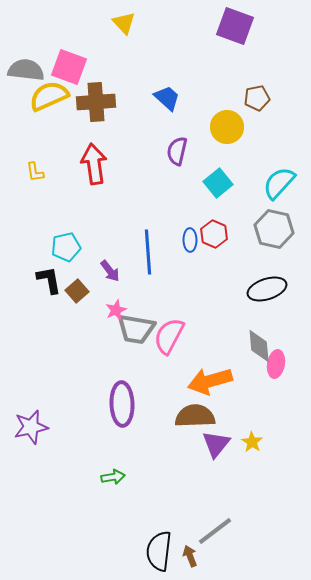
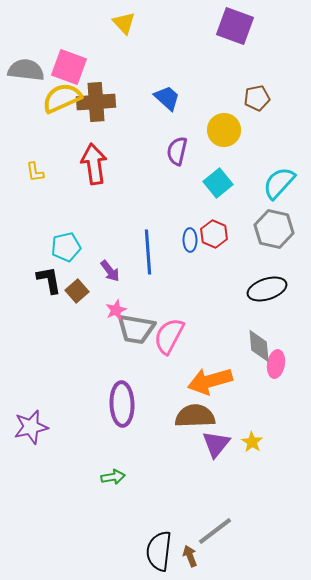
yellow semicircle: moved 13 px right, 2 px down
yellow circle: moved 3 px left, 3 px down
